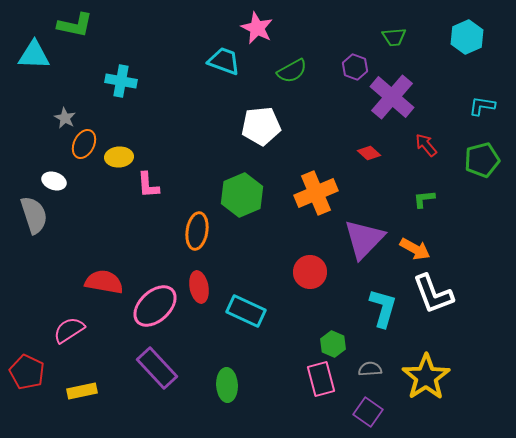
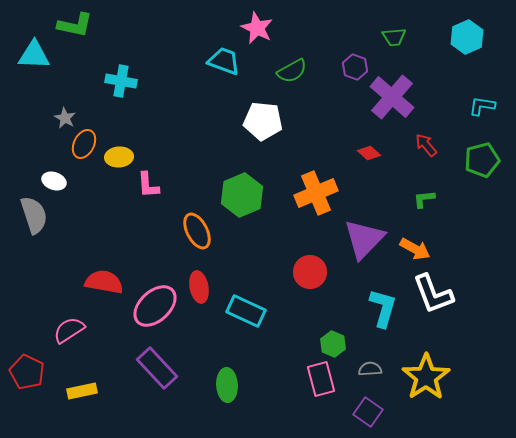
white pentagon at (261, 126): moved 2 px right, 5 px up; rotated 12 degrees clockwise
orange ellipse at (197, 231): rotated 36 degrees counterclockwise
